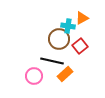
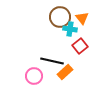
orange triangle: rotated 40 degrees counterclockwise
cyan cross: moved 2 px right, 3 px down
brown circle: moved 1 px right, 22 px up
orange rectangle: moved 2 px up
